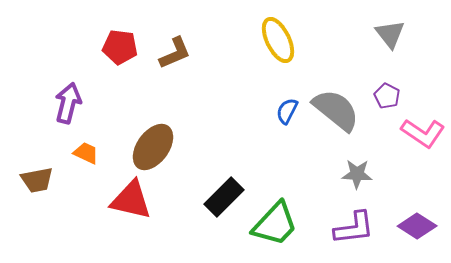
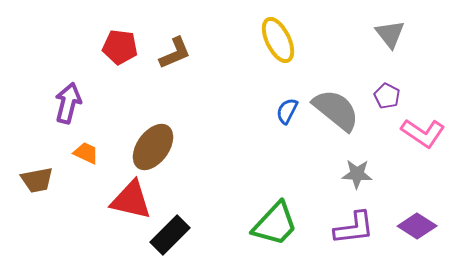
black rectangle: moved 54 px left, 38 px down
